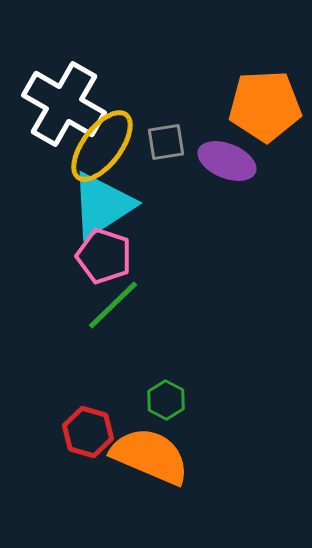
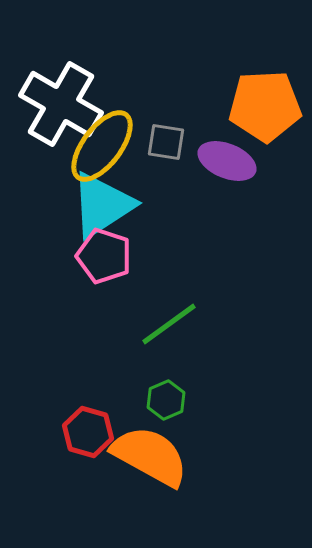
white cross: moved 3 px left
gray square: rotated 18 degrees clockwise
green line: moved 56 px right, 19 px down; rotated 8 degrees clockwise
green hexagon: rotated 9 degrees clockwise
orange semicircle: rotated 6 degrees clockwise
